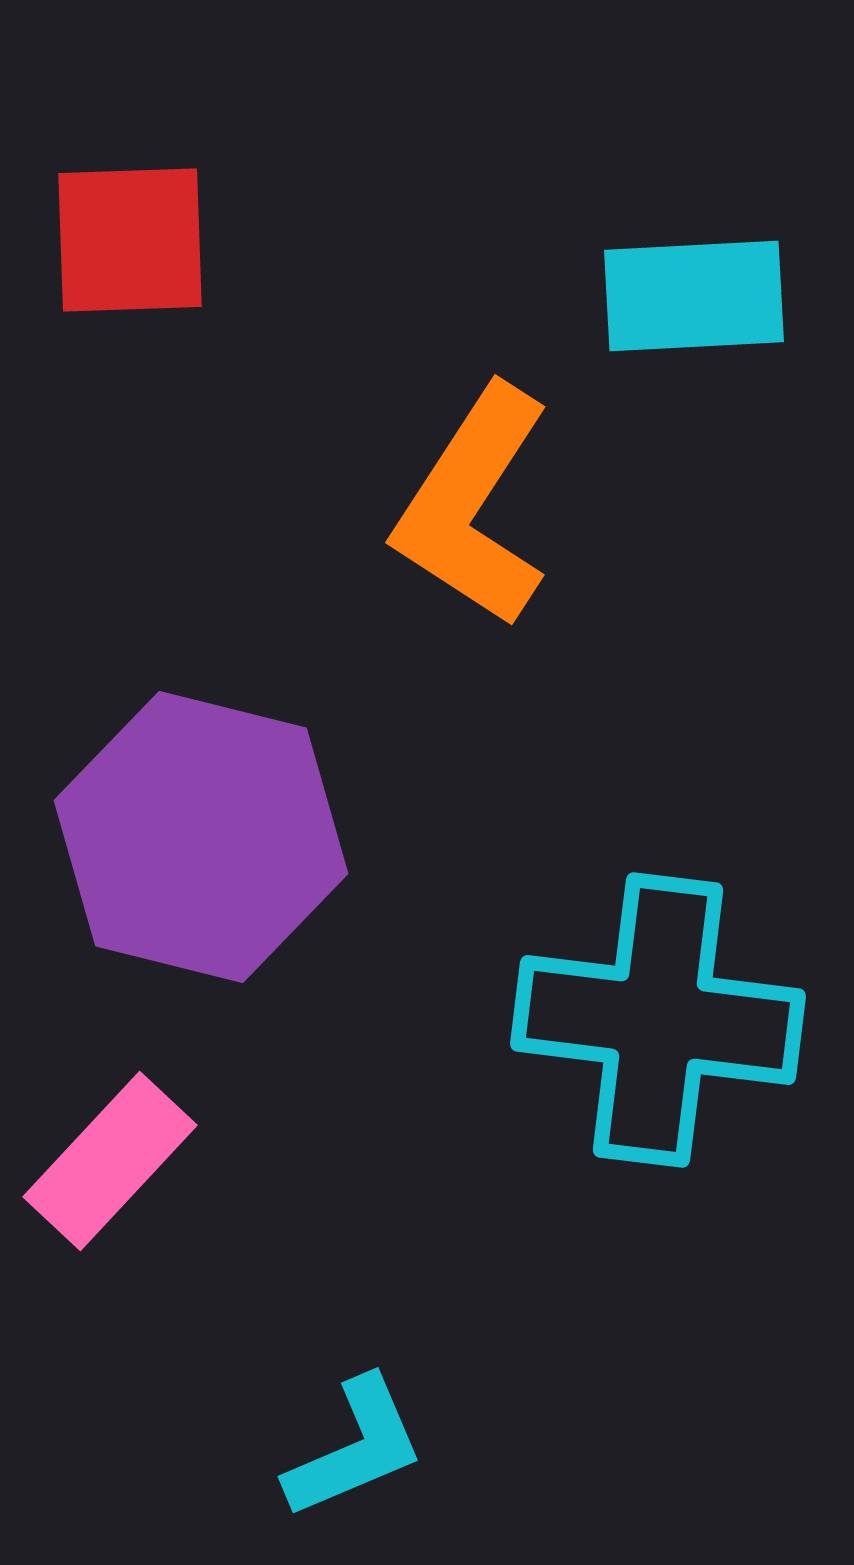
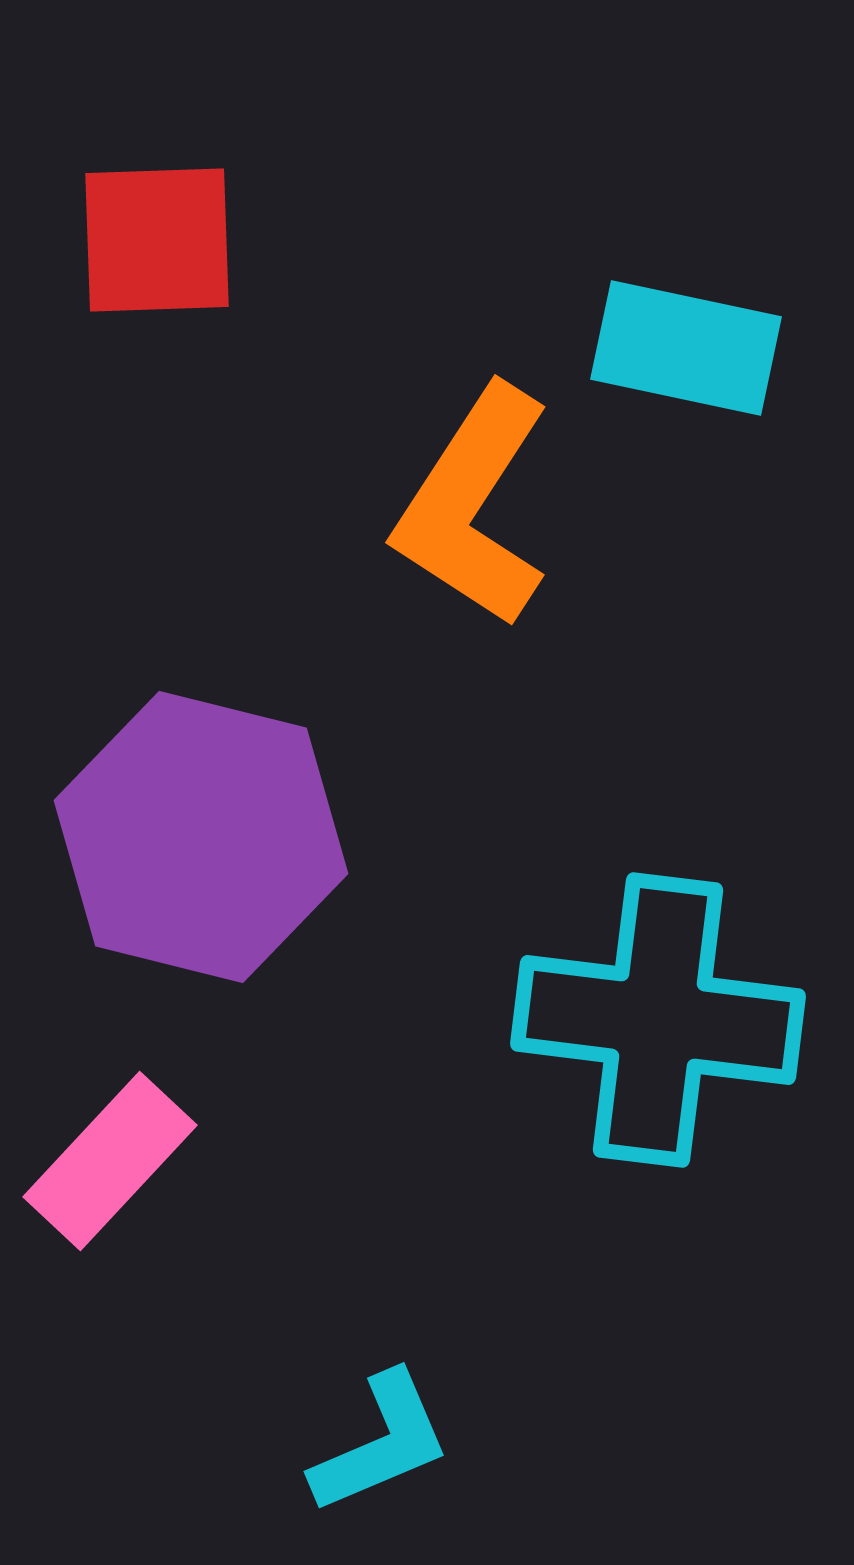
red square: moved 27 px right
cyan rectangle: moved 8 px left, 52 px down; rotated 15 degrees clockwise
cyan L-shape: moved 26 px right, 5 px up
